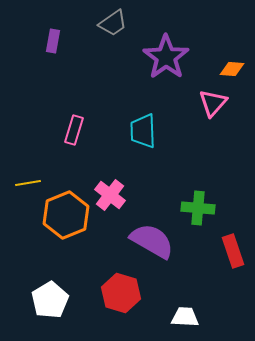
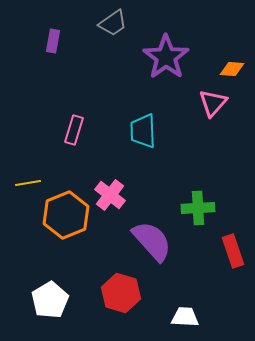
green cross: rotated 8 degrees counterclockwise
purple semicircle: rotated 18 degrees clockwise
